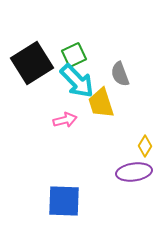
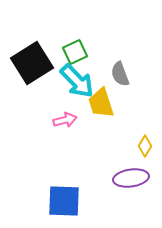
green square: moved 1 px right, 3 px up
purple ellipse: moved 3 px left, 6 px down
